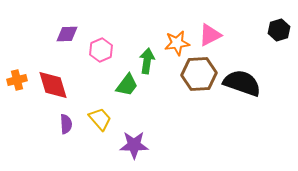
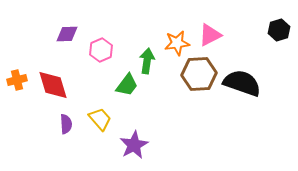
purple star: rotated 28 degrees counterclockwise
